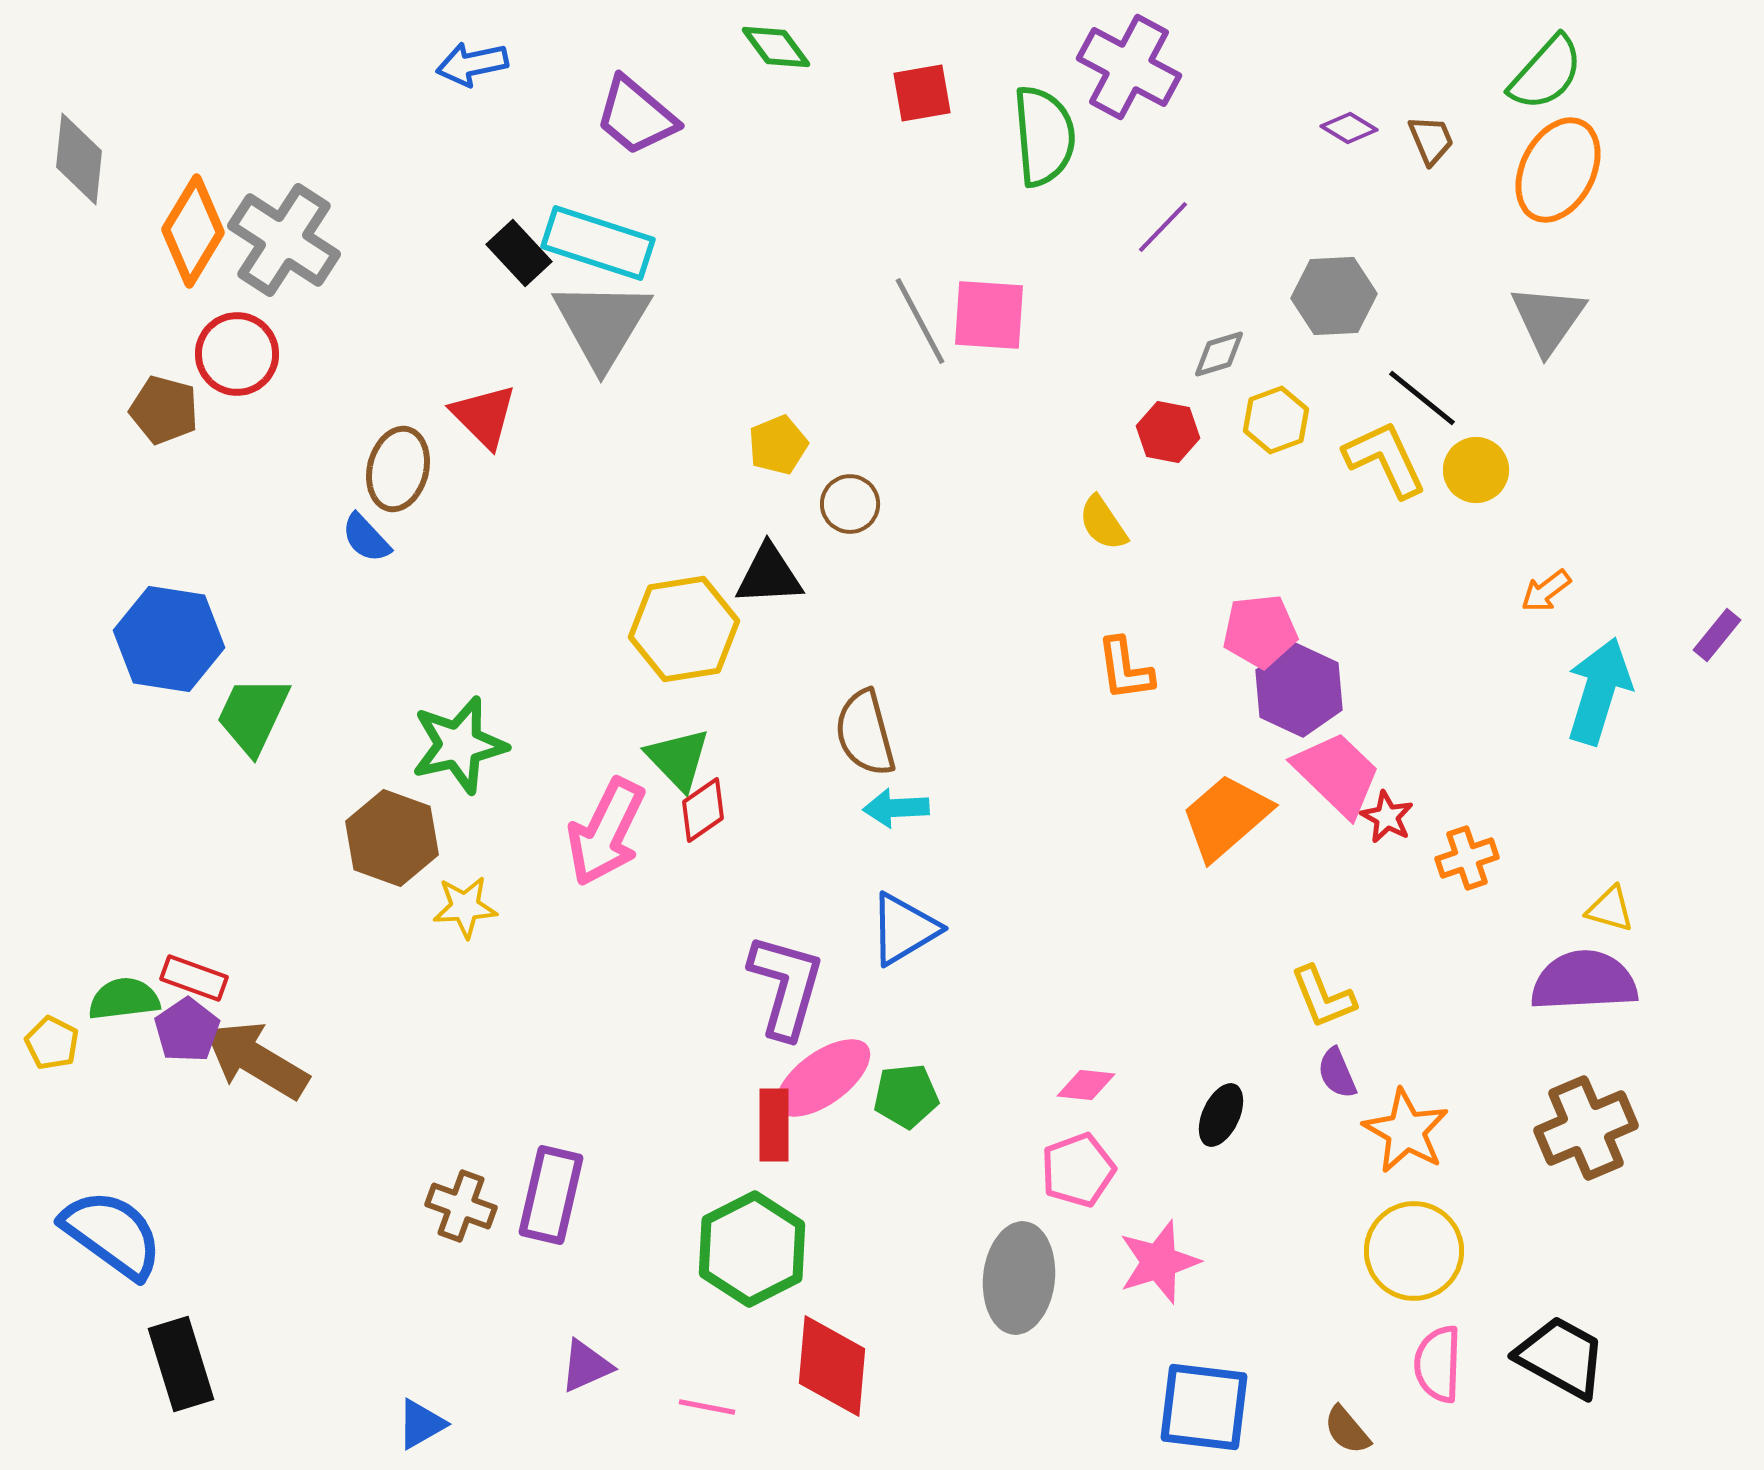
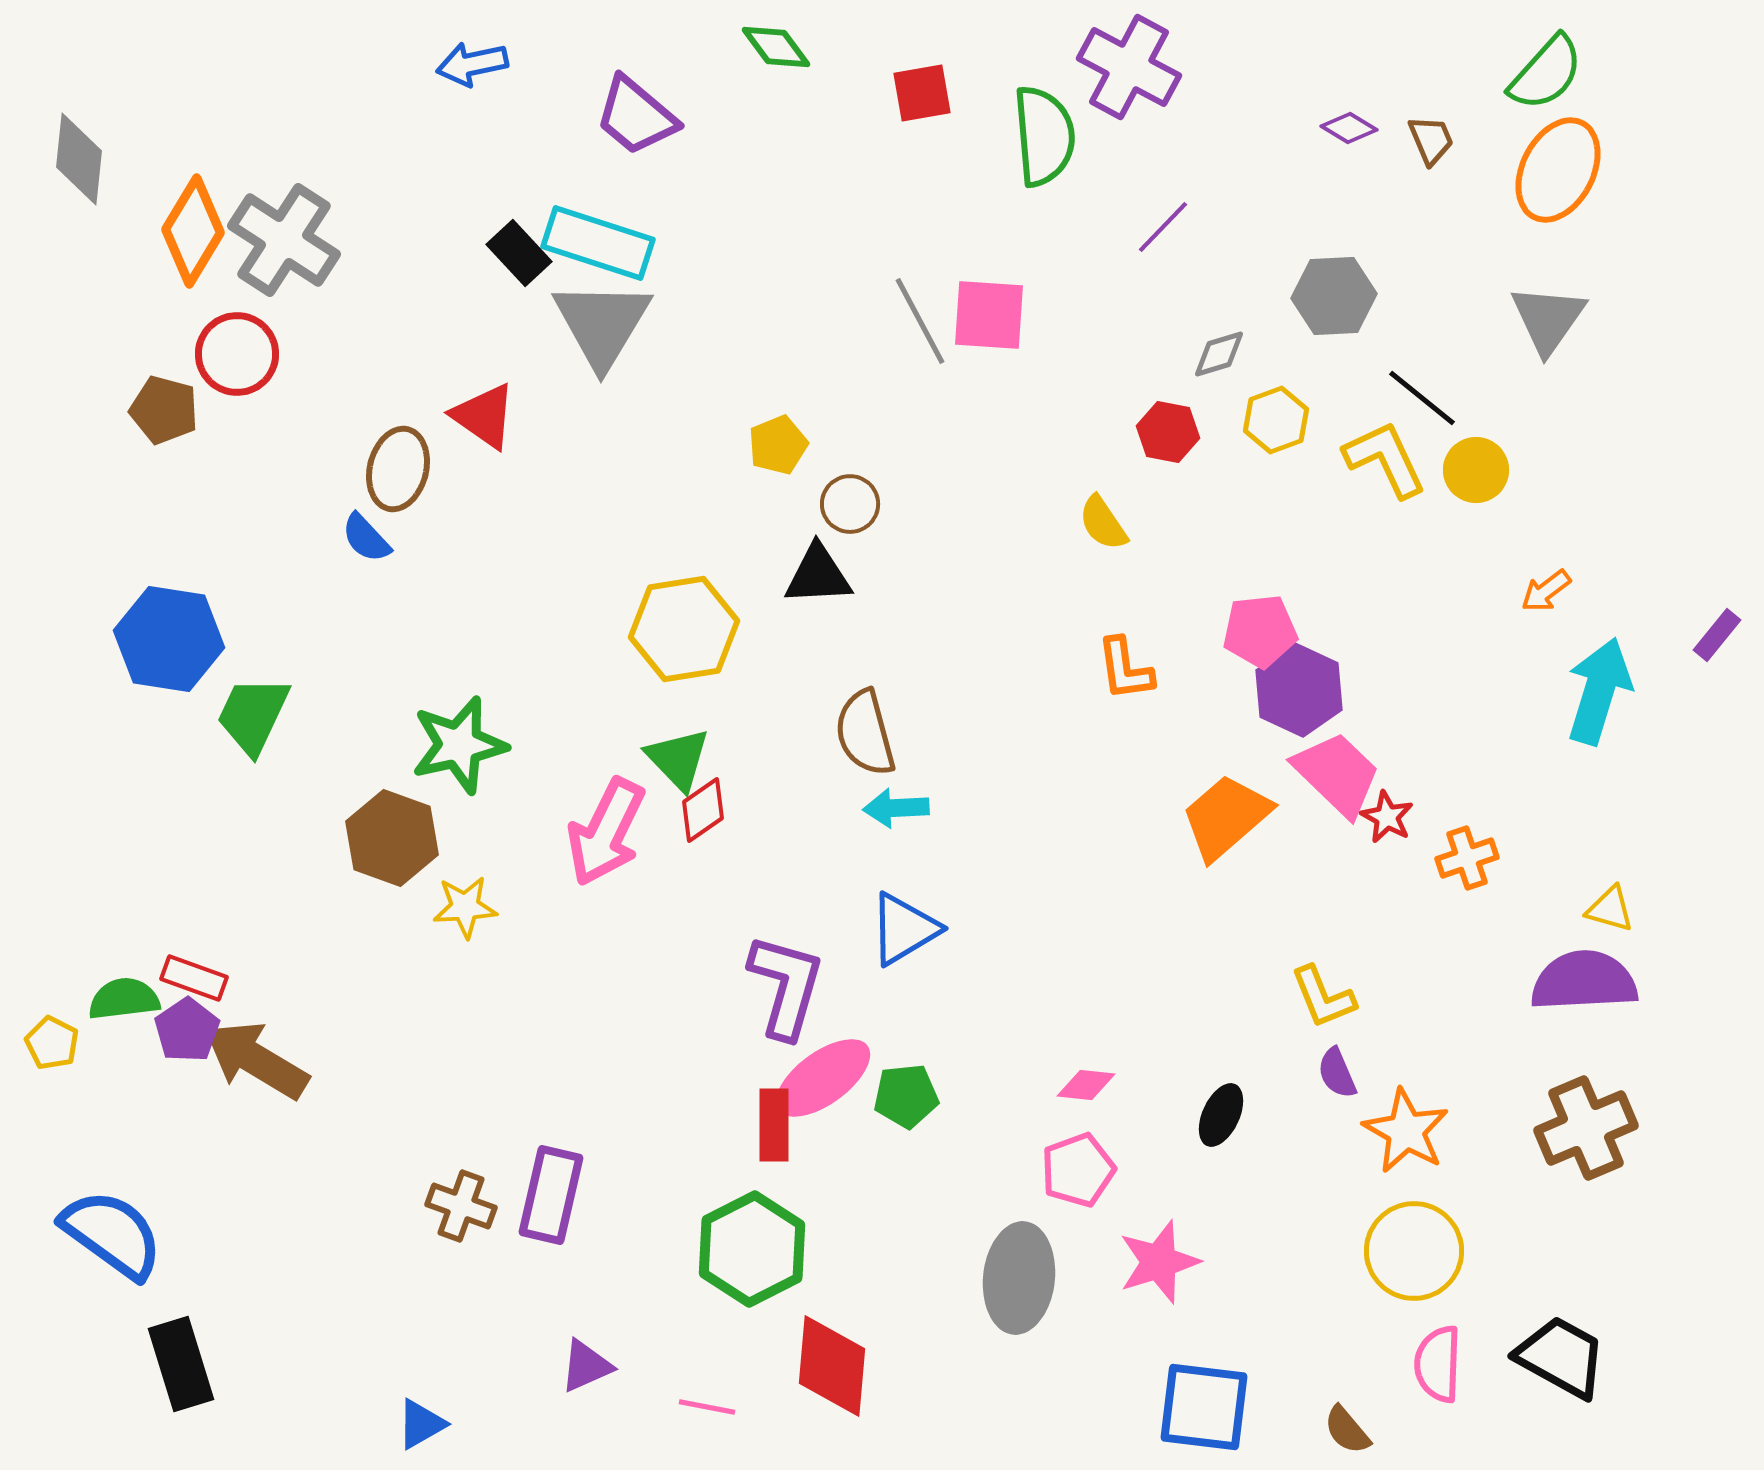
red triangle at (484, 416): rotated 10 degrees counterclockwise
black triangle at (769, 575): moved 49 px right
